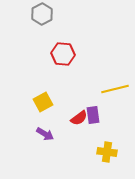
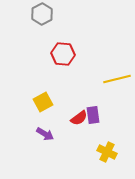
yellow line: moved 2 px right, 10 px up
yellow cross: rotated 18 degrees clockwise
